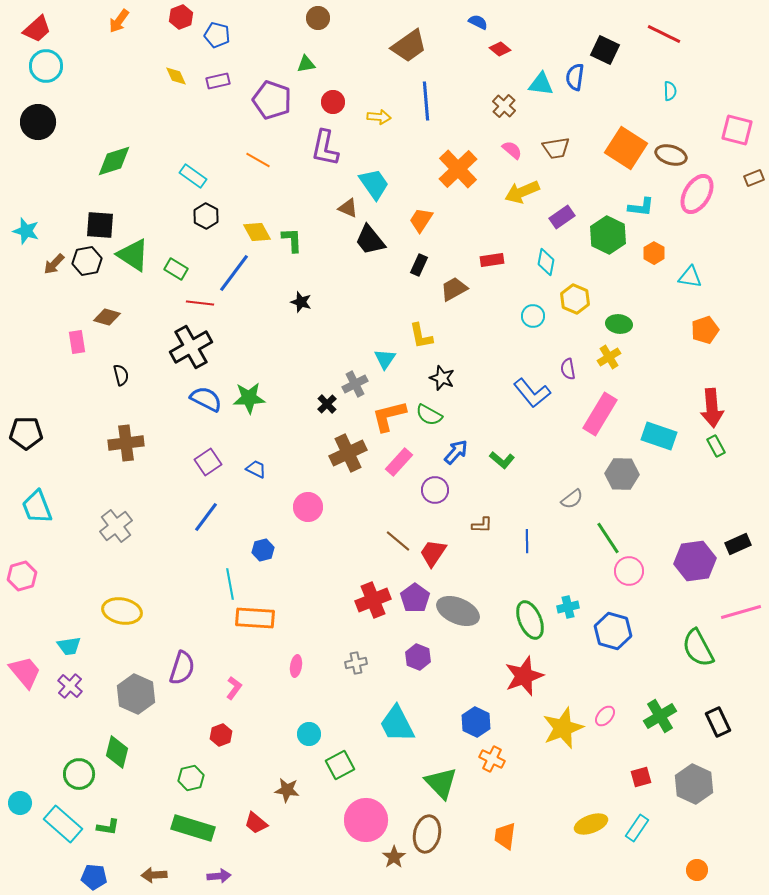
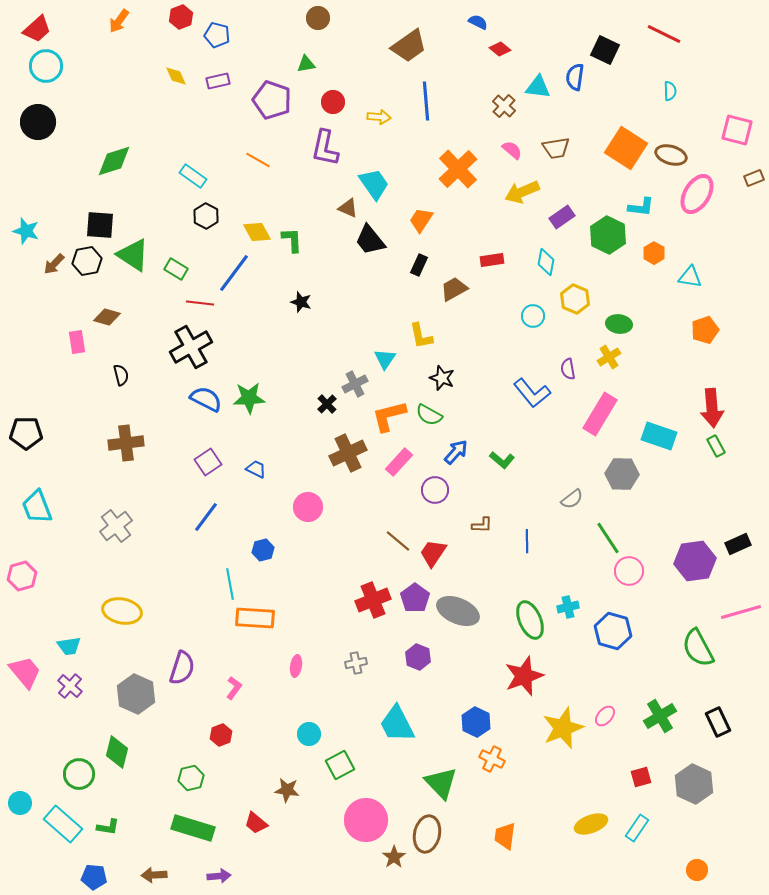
cyan triangle at (541, 84): moved 3 px left, 3 px down
